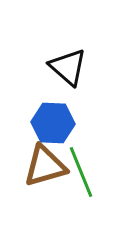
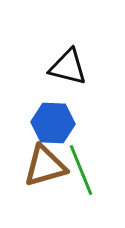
black triangle: rotated 27 degrees counterclockwise
green line: moved 2 px up
